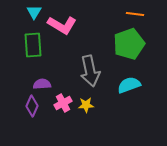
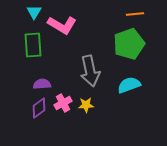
orange line: rotated 12 degrees counterclockwise
purple diamond: moved 7 px right, 2 px down; rotated 30 degrees clockwise
